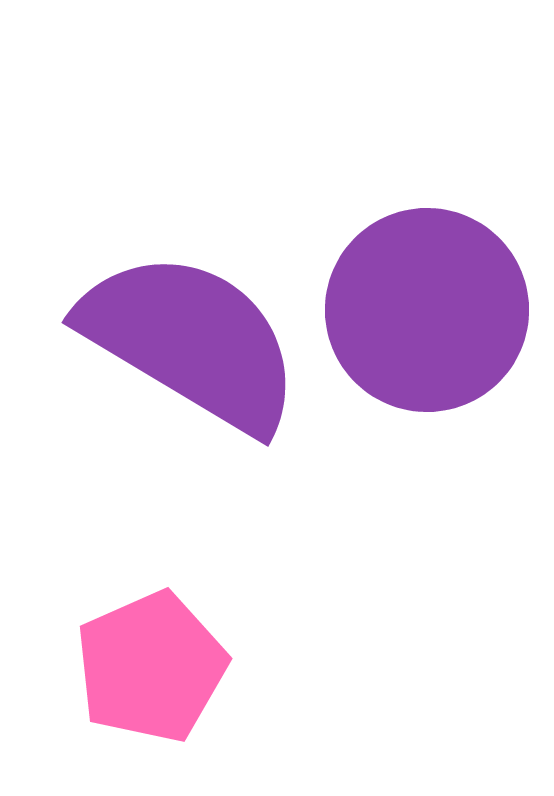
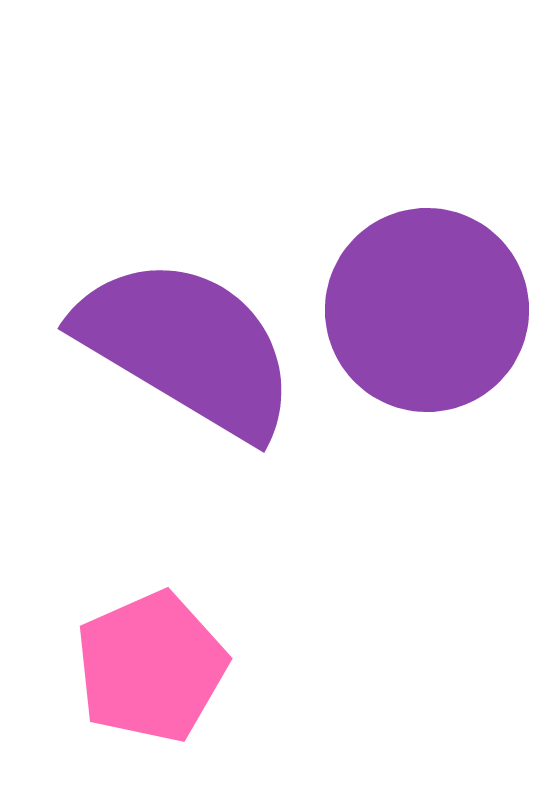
purple semicircle: moved 4 px left, 6 px down
